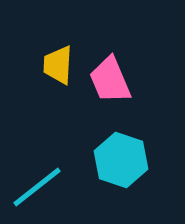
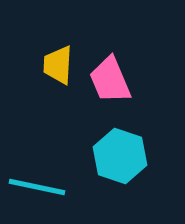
cyan hexagon: moved 1 px left, 4 px up
cyan line: rotated 50 degrees clockwise
